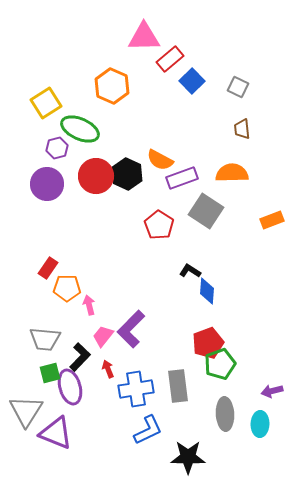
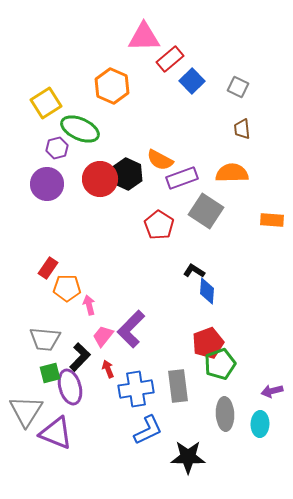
red circle at (96, 176): moved 4 px right, 3 px down
orange rectangle at (272, 220): rotated 25 degrees clockwise
black L-shape at (190, 271): moved 4 px right
